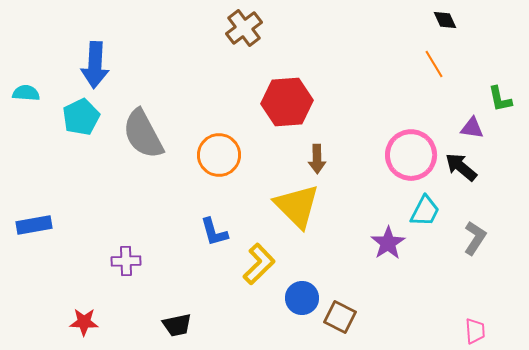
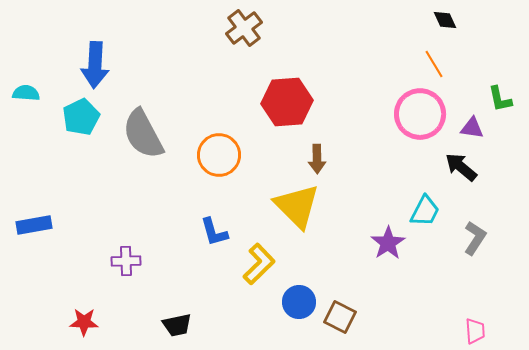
pink circle: moved 9 px right, 41 px up
blue circle: moved 3 px left, 4 px down
